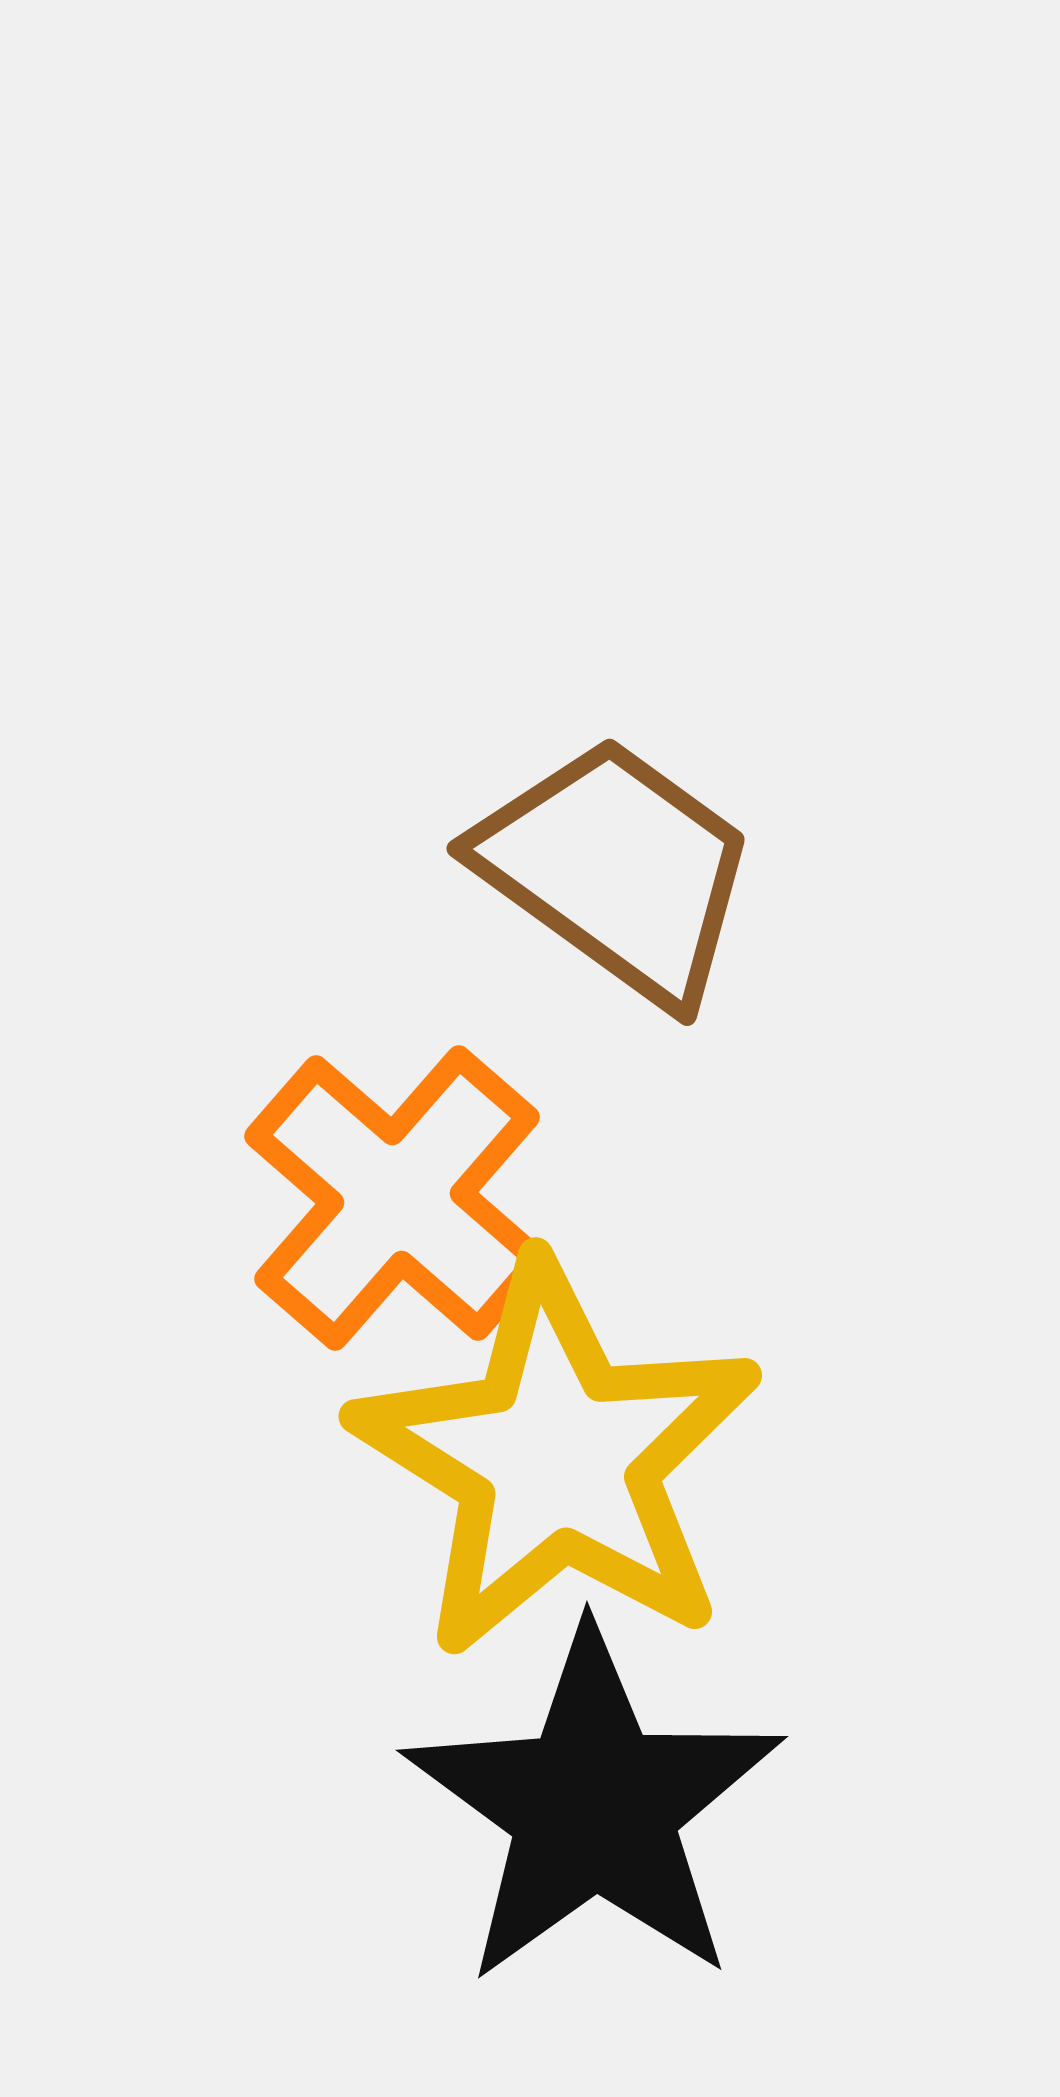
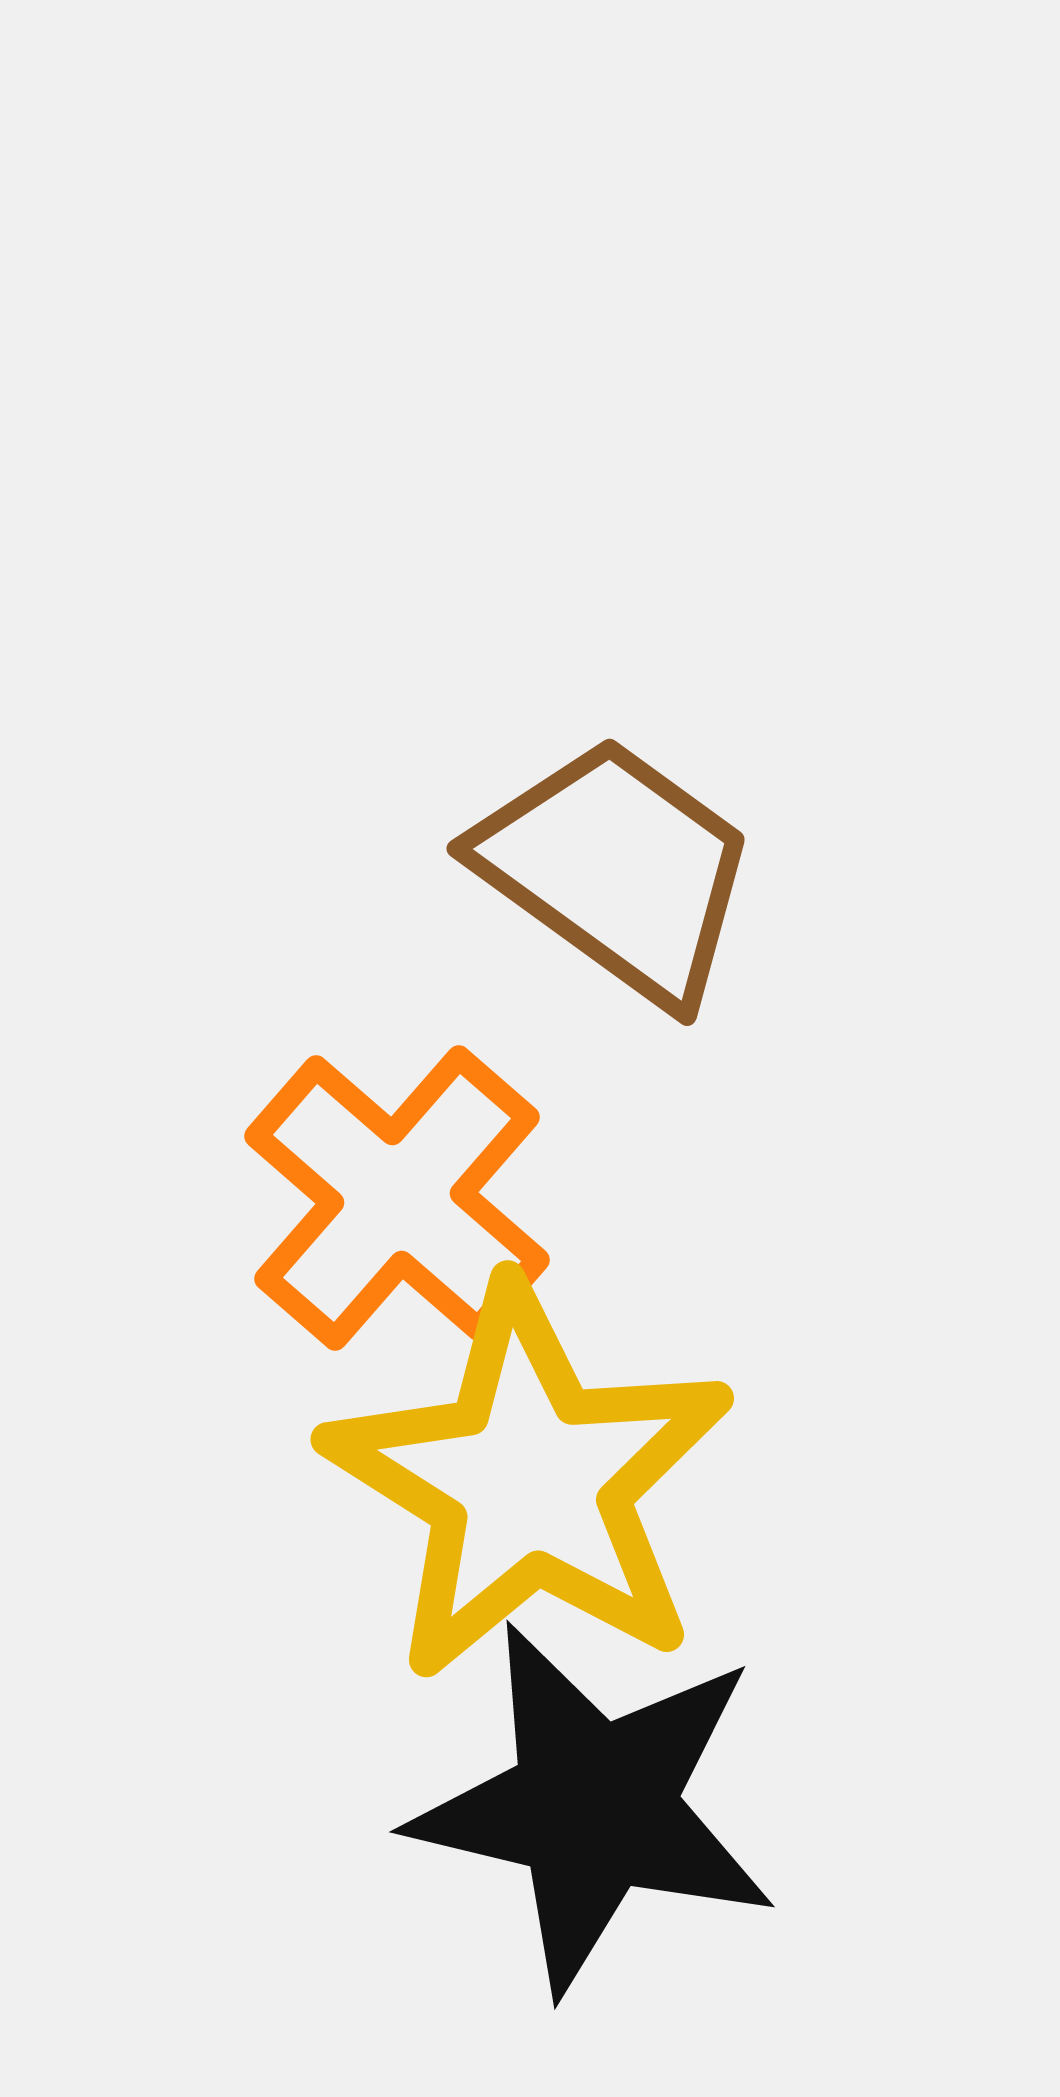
yellow star: moved 28 px left, 23 px down
black star: rotated 23 degrees counterclockwise
